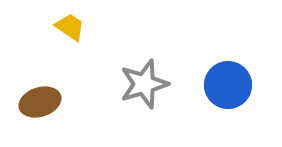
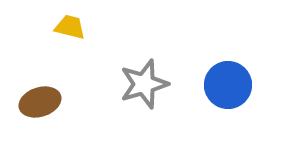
yellow trapezoid: rotated 20 degrees counterclockwise
